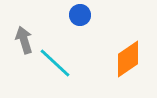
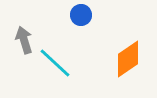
blue circle: moved 1 px right
